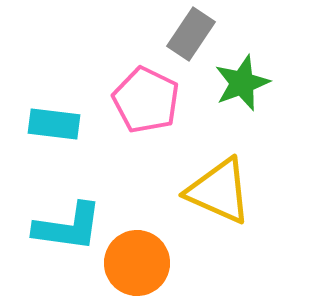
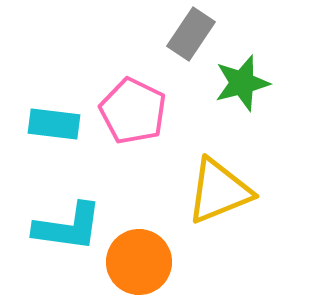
green star: rotated 6 degrees clockwise
pink pentagon: moved 13 px left, 11 px down
yellow triangle: rotated 46 degrees counterclockwise
orange circle: moved 2 px right, 1 px up
